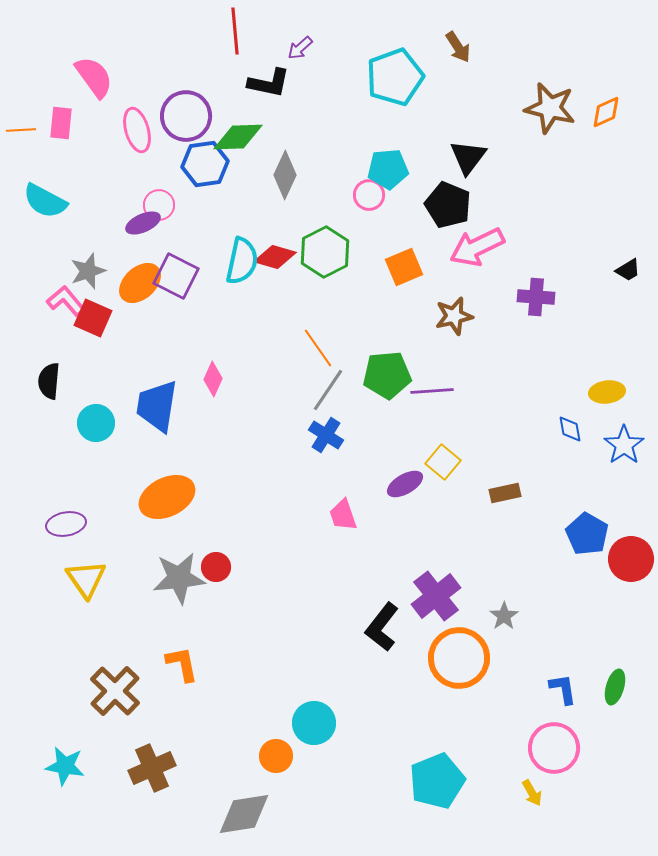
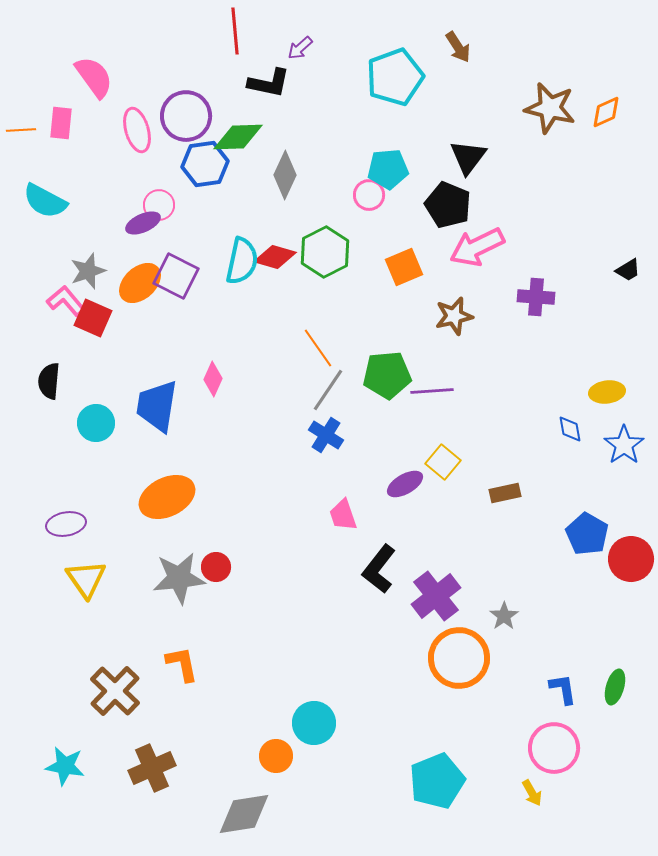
black L-shape at (382, 627): moved 3 px left, 58 px up
